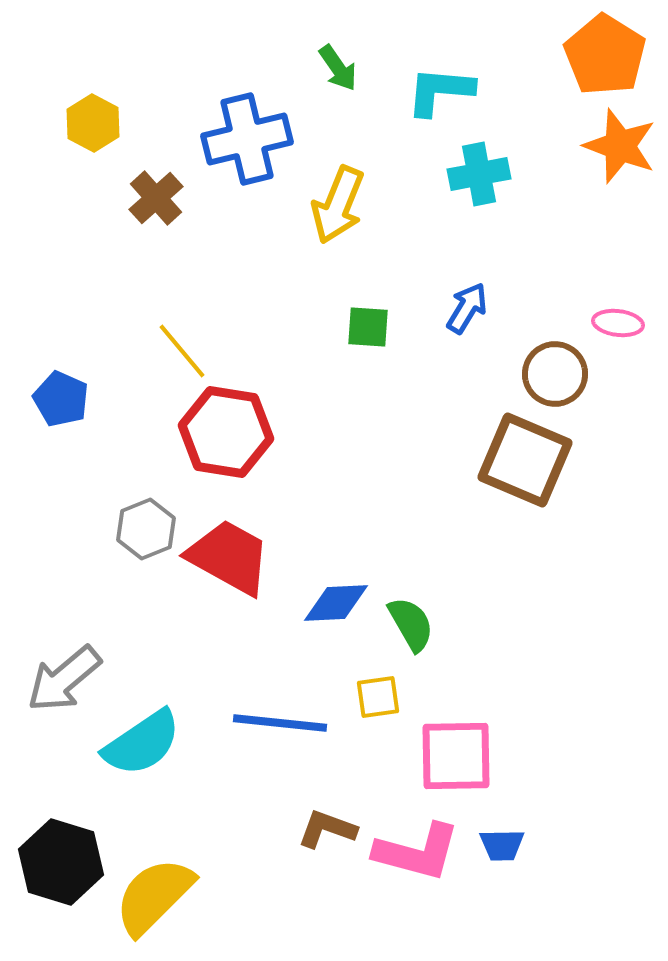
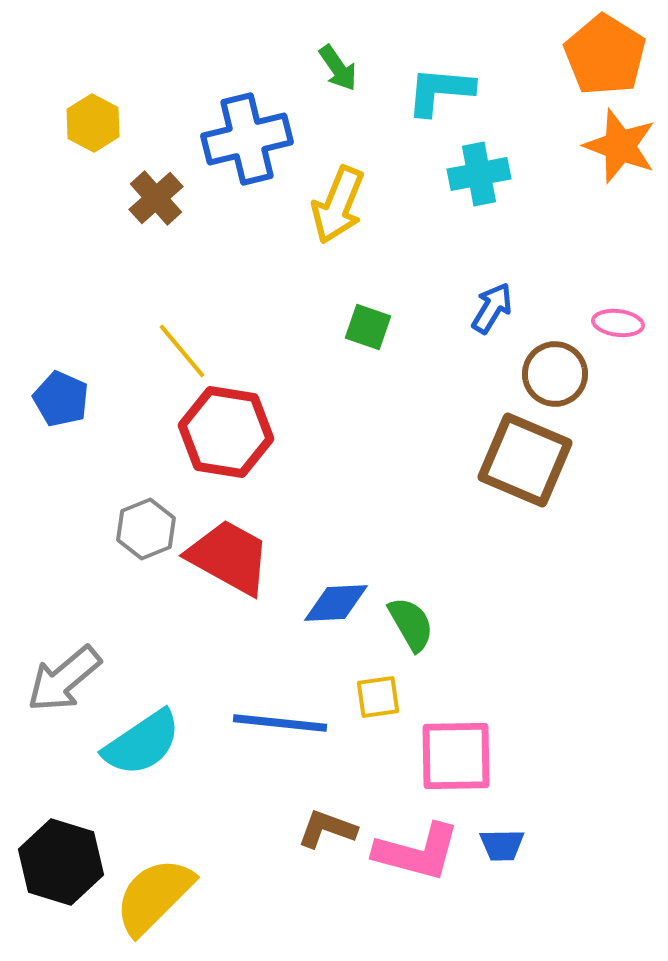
blue arrow: moved 25 px right
green square: rotated 15 degrees clockwise
